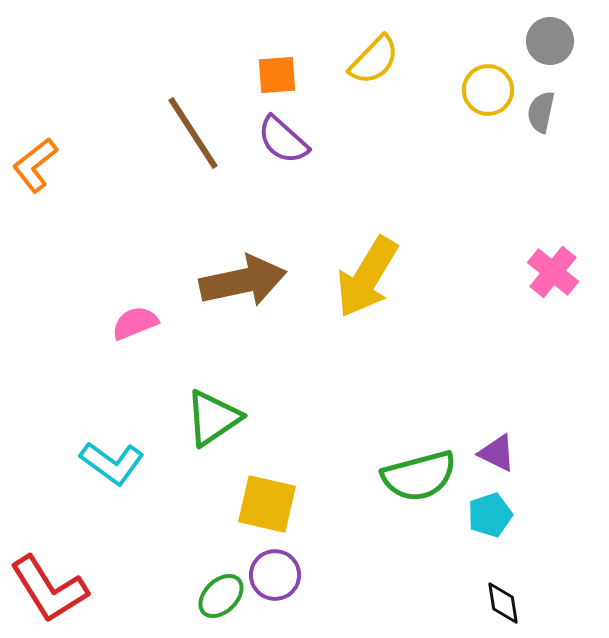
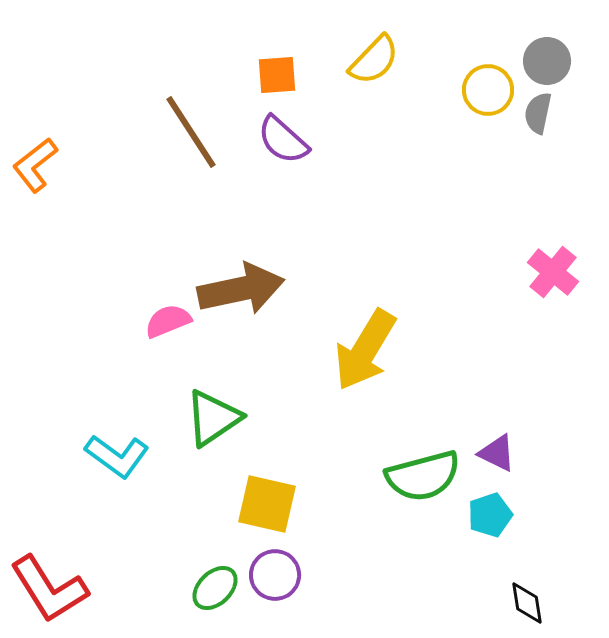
gray circle: moved 3 px left, 20 px down
gray semicircle: moved 3 px left, 1 px down
brown line: moved 2 px left, 1 px up
yellow arrow: moved 2 px left, 73 px down
brown arrow: moved 2 px left, 8 px down
pink semicircle: moved 33 px right, 2 px up
cyan L-shape: moved 5 px right, 7 px up
green semicircle: moved 4 px right
green ellipse: moved 6 px left, 8 px up
black diamond: moved 24 px right
